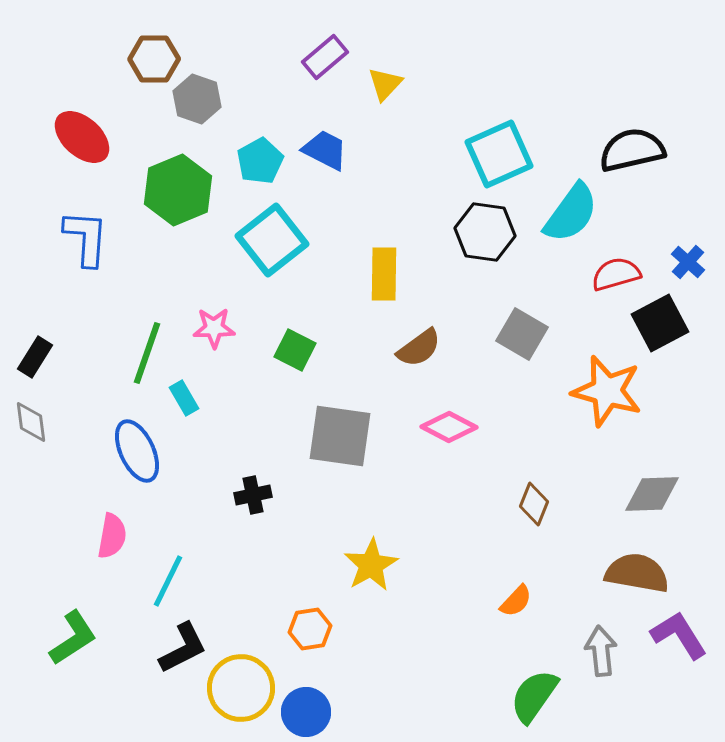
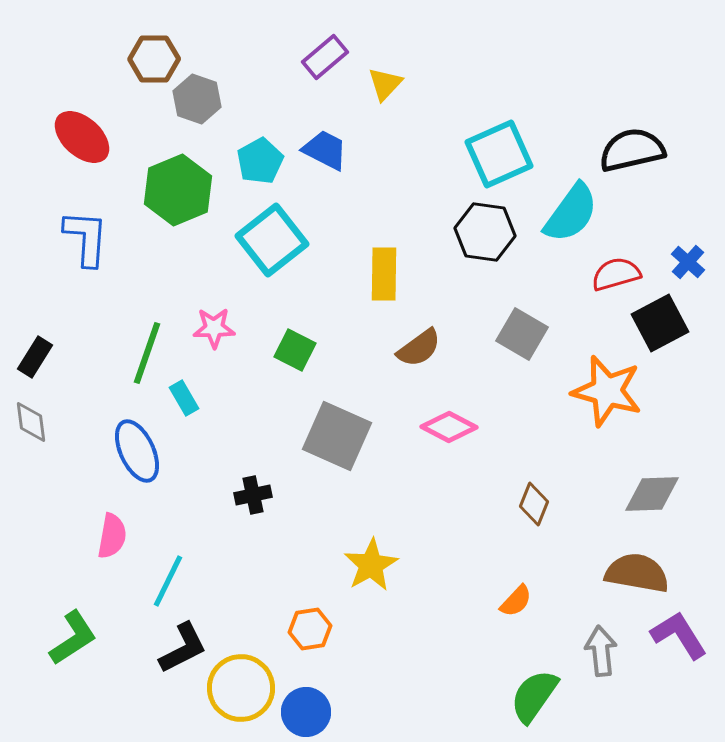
gray square at (340, 436): moved 3 px left; rotated 16 degrees clockwise
